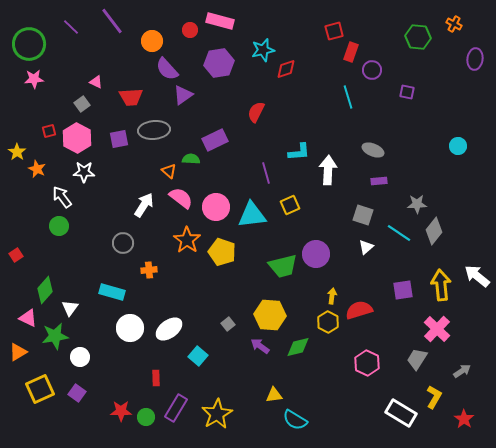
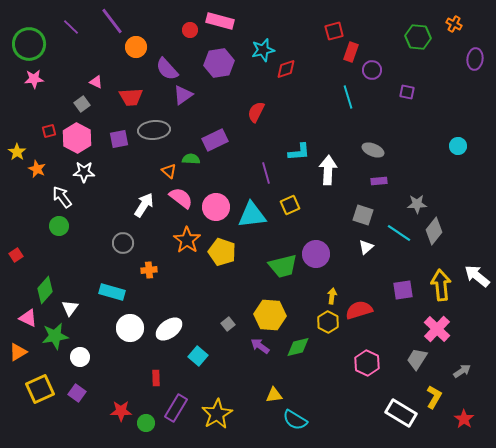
orange circle at (152, 41): moved 16 px left, 6 px down
green circle at (146, 417): moved 6 px down
